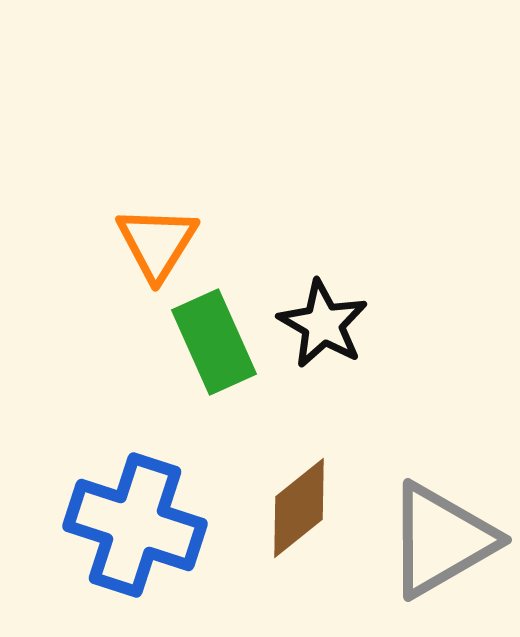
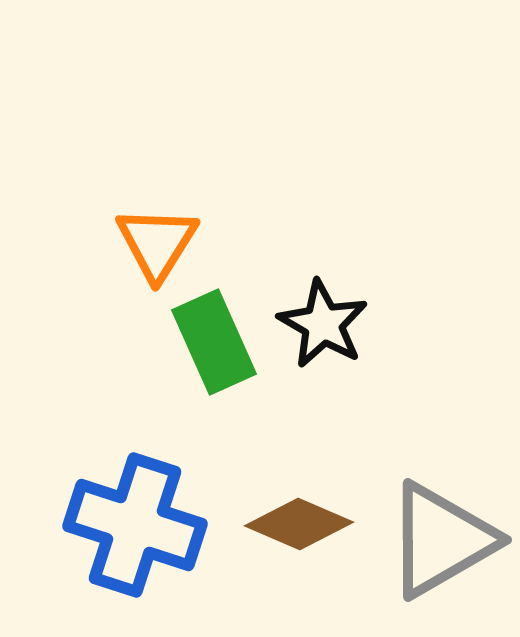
brown diamond: moved 16 px down; rotated 62 degrees clockwise
